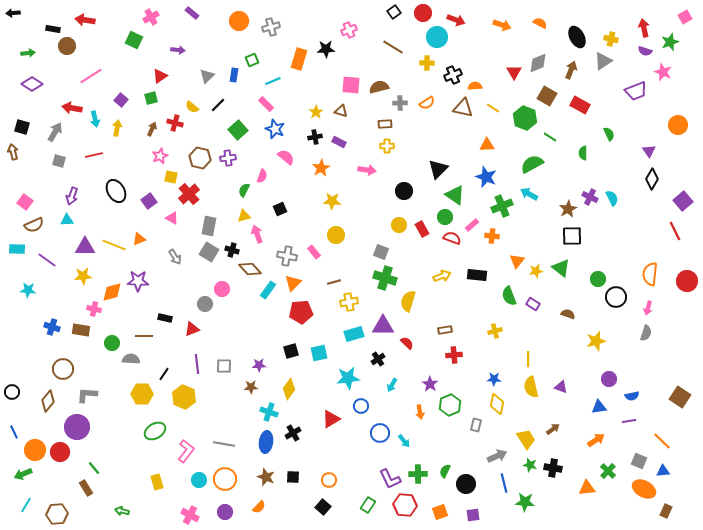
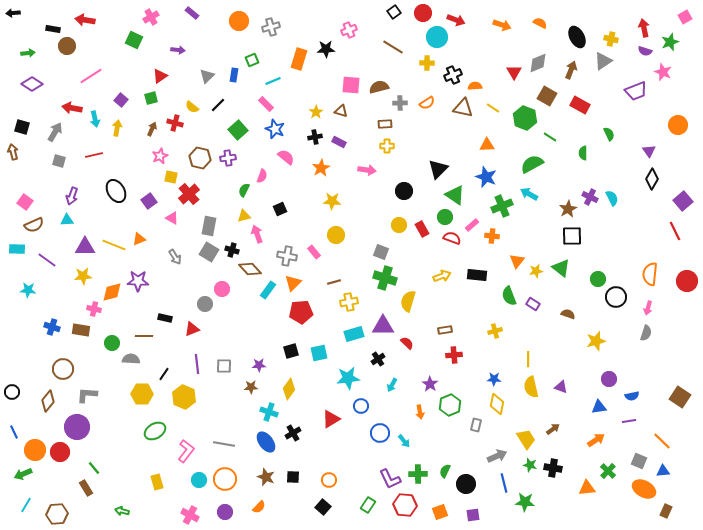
blue ellipse at (266, 442): rotated 45 degrees counterclockwise
